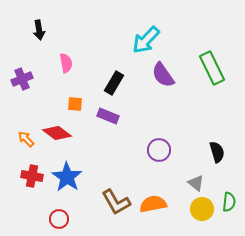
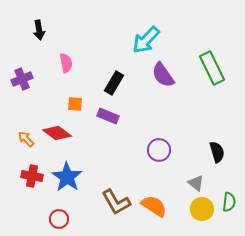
orange semicircle: moved 1 px right, 2 px down; rotated 44 degrees clockwise
